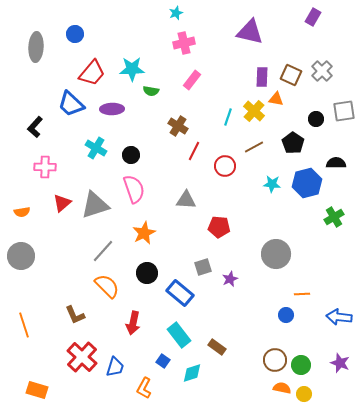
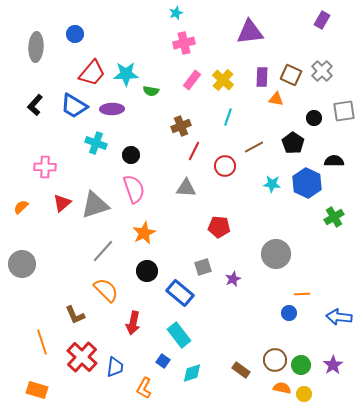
purple rectangle at (313, 17): moved 9 px right, 3 px down
purple triangle at (250, 32): rotated 20 degrees counterclockwise
cyan star at (132, 69): moved 6 px left, 5 px down
blue trapezoid at (71, 104): moved 3 px right, 2 px down; rotated 12 degrees counterclockwise
yellow cross at (254, 111): moved 31 px left, 31 px up
black circle at (316, 119): moved 2 px left, 1 px up
brown cross at (178, 126): moved 3 px right; rotated 36 degrees clockwise
black L-shape at (35, 127): moved 22 px up
cyan cross at (96, 148): moved 5 px up; rotated 10 degrees counterclockwise
black semicircle at (336, 163): moved 2 px left, 2 px up
blue hexagon at (307, 183): rotated 20 degrees counterclockwise
gray triangle at (186, 200): moved 12 px up
orange semicircle at (22, 212): moved 1 px left, 5 px up; rotated 147 degrees clockwise
gray circle at (21, 256): moved 1 px right, 8 px down
black circle at (147, 273): moved 2 px up
purple star at (230, 279): moved 3 px right
orange semicircle at (107, 286): moved 1 px left, 4 px down
blue circle at (286, 315): moved 3 px right, 2 px up
orange line at (24, 325): moved 18 px right, 17 px down
brown rectangle at (217, 347): moved 24 px right, 23 px down
purple star at (340, 363): moved 7 px left, 2 px down; rotated 18 degrees clockwise
blue trapezoid at (115, 367): rotated 10 degrees counterclockwise
